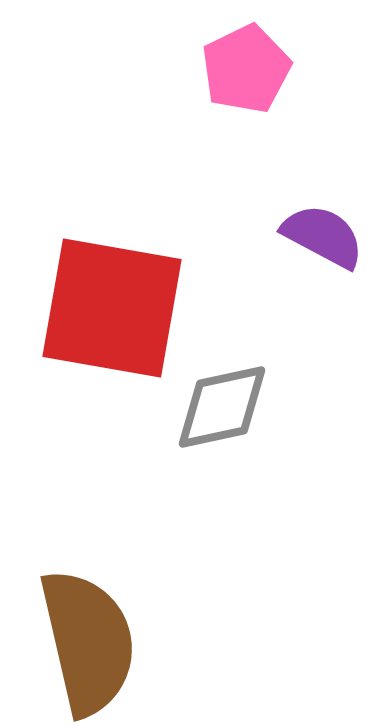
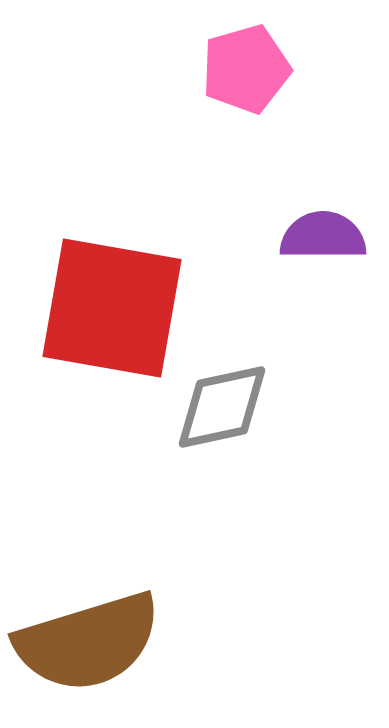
pink pentagon: rotated 10 degrees clockwise
purple semicircle: rotated 28 degrees counterclockwise
brown semicircle: rotated 86 degrees clockwise
